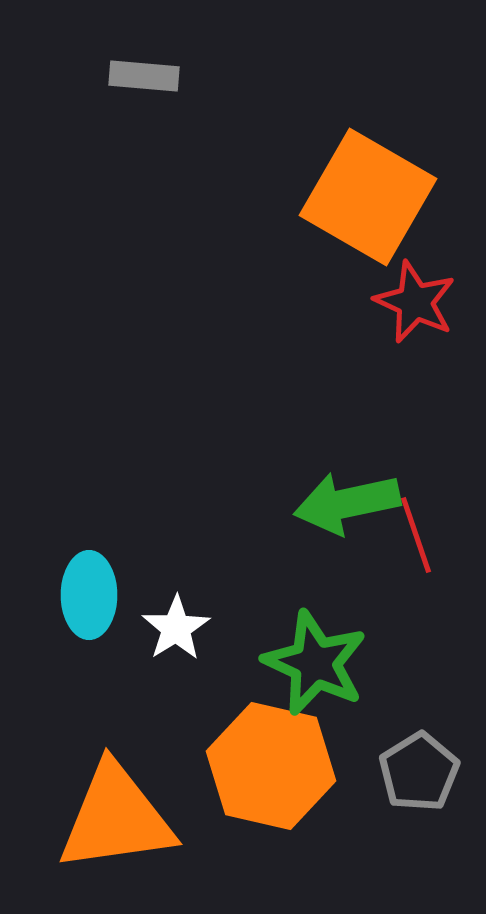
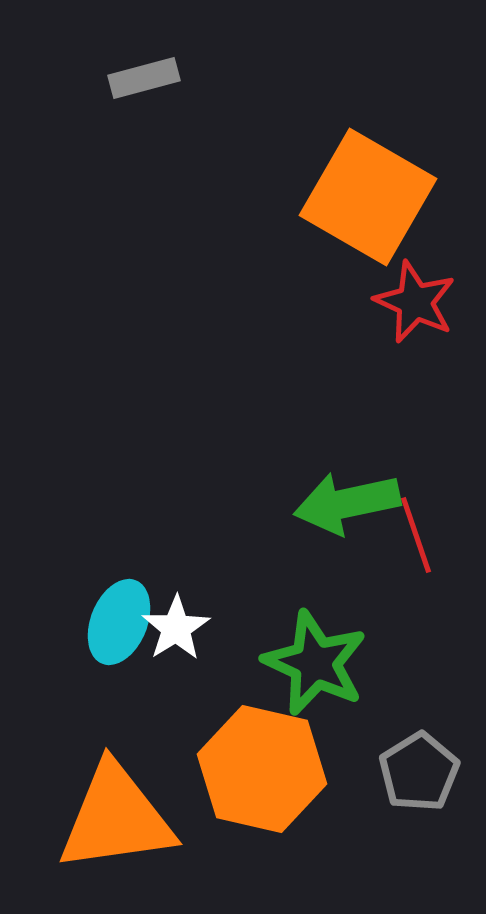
gray rectangle: moved 2 px down; rotated 20 degrees counterclockwise
cyan ellipse: moved 30 px right, 27 px down; rotated 22 degrees clockwise
orange hexagon: moved 9 px left, 3 px down
